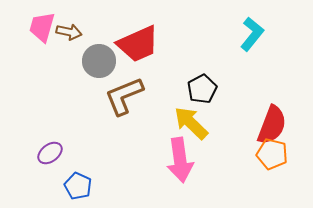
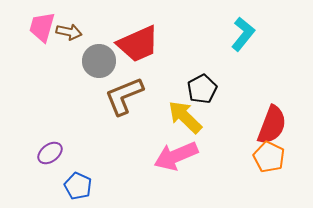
cyan L-shape: moved 9 px left
yellow arrow: moved 6 px left, 6 px up
orange pentagon: moved 3 px left, 3 px down; rotated 12 degrees clockwise
pink arrow: moved 4 px left, 4 px up; rotated 75 degrees clockwise
